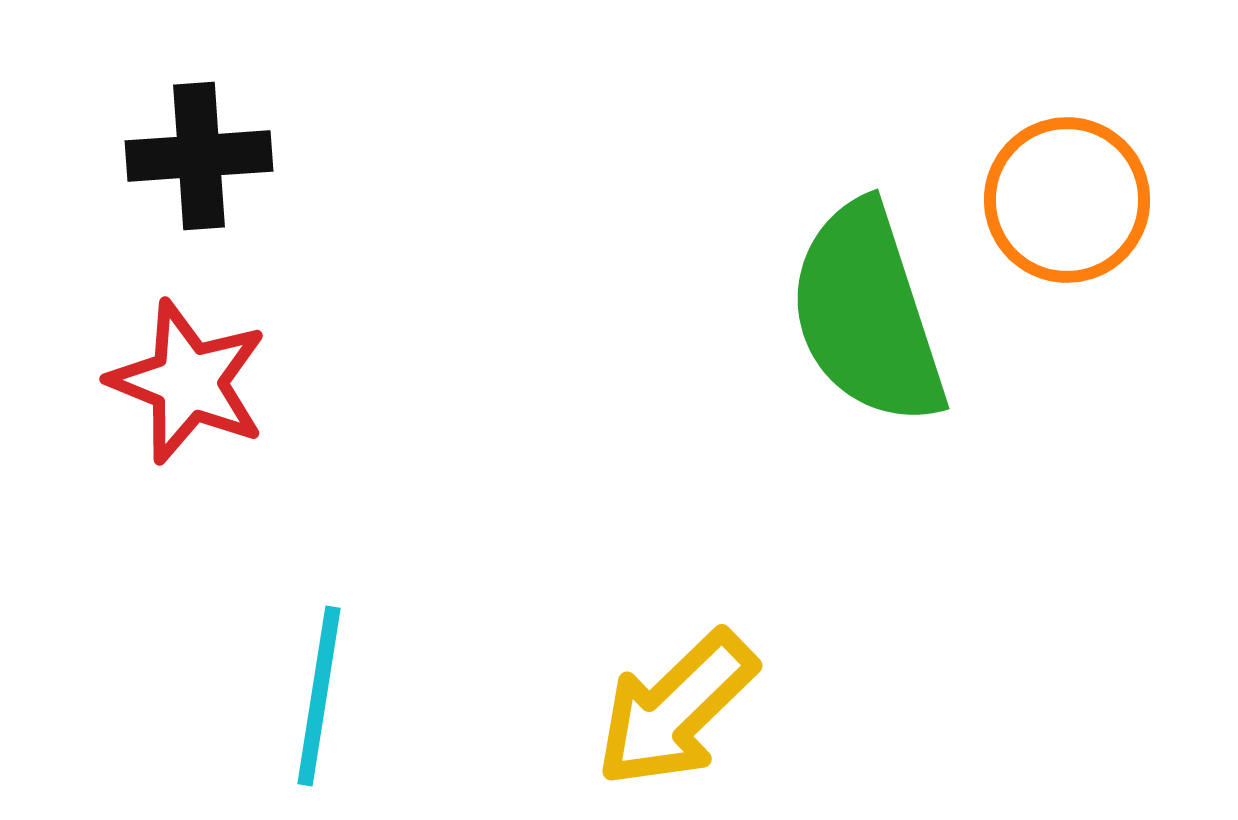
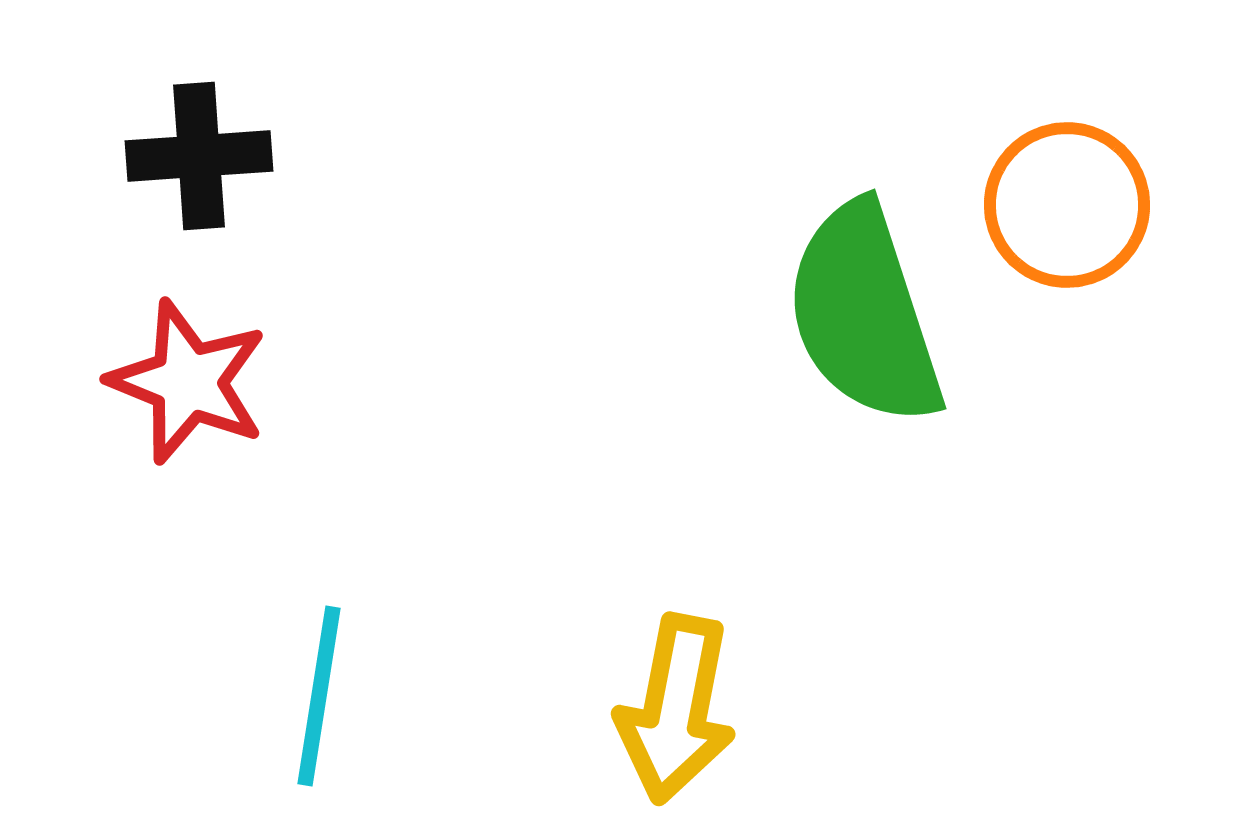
orange circle: moved 5 px down
green semicircle: moved 3 px left
yellow arrow: rotated 35 degrees counterclockwise
